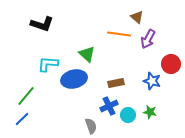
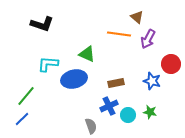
green triangle: rotated 18 degrees counterclockwise
